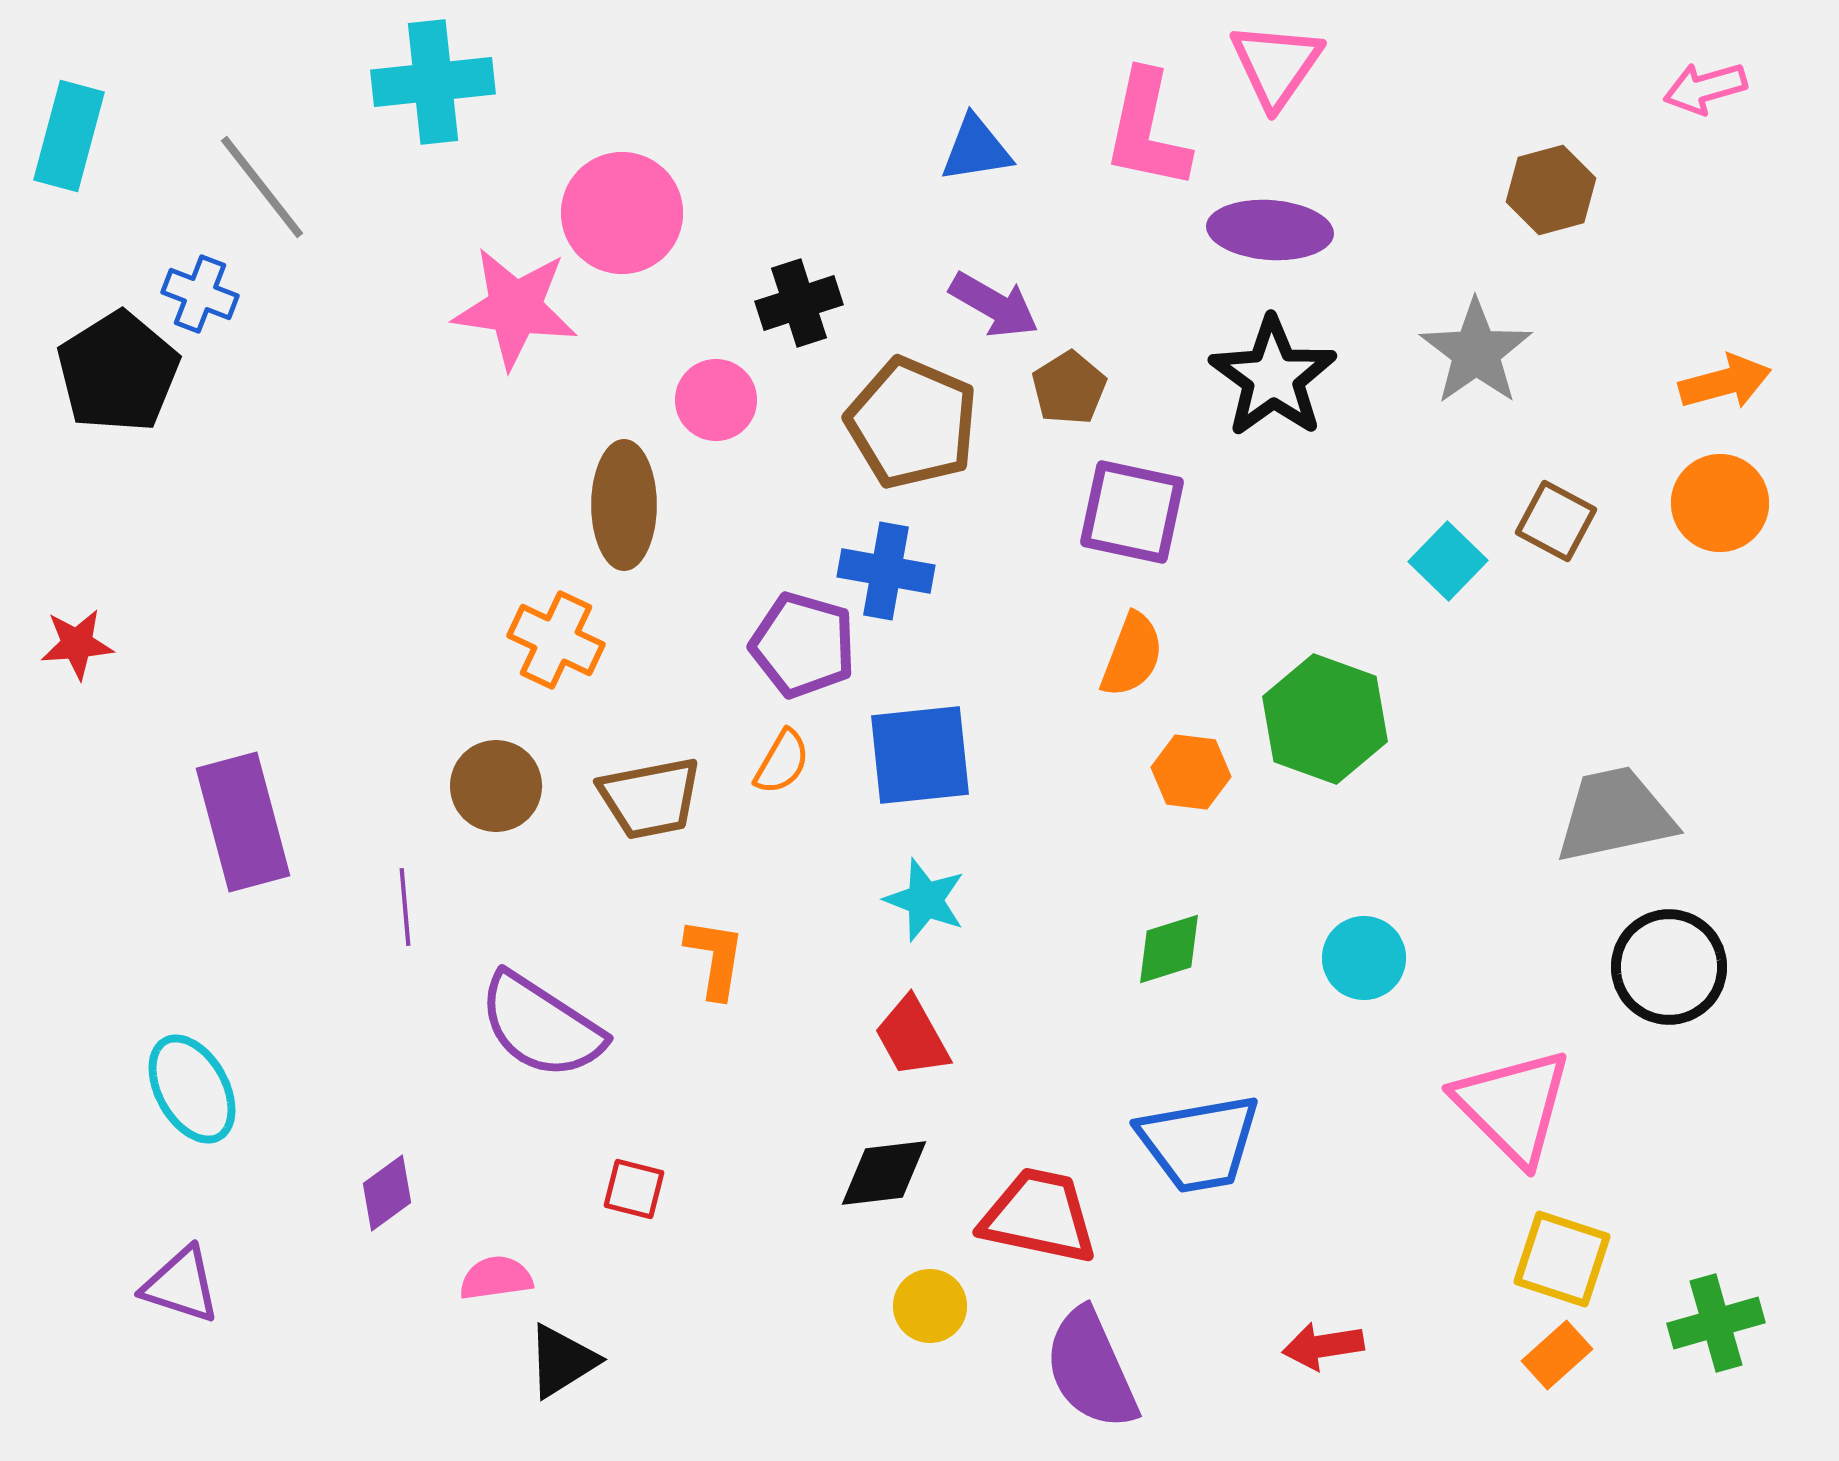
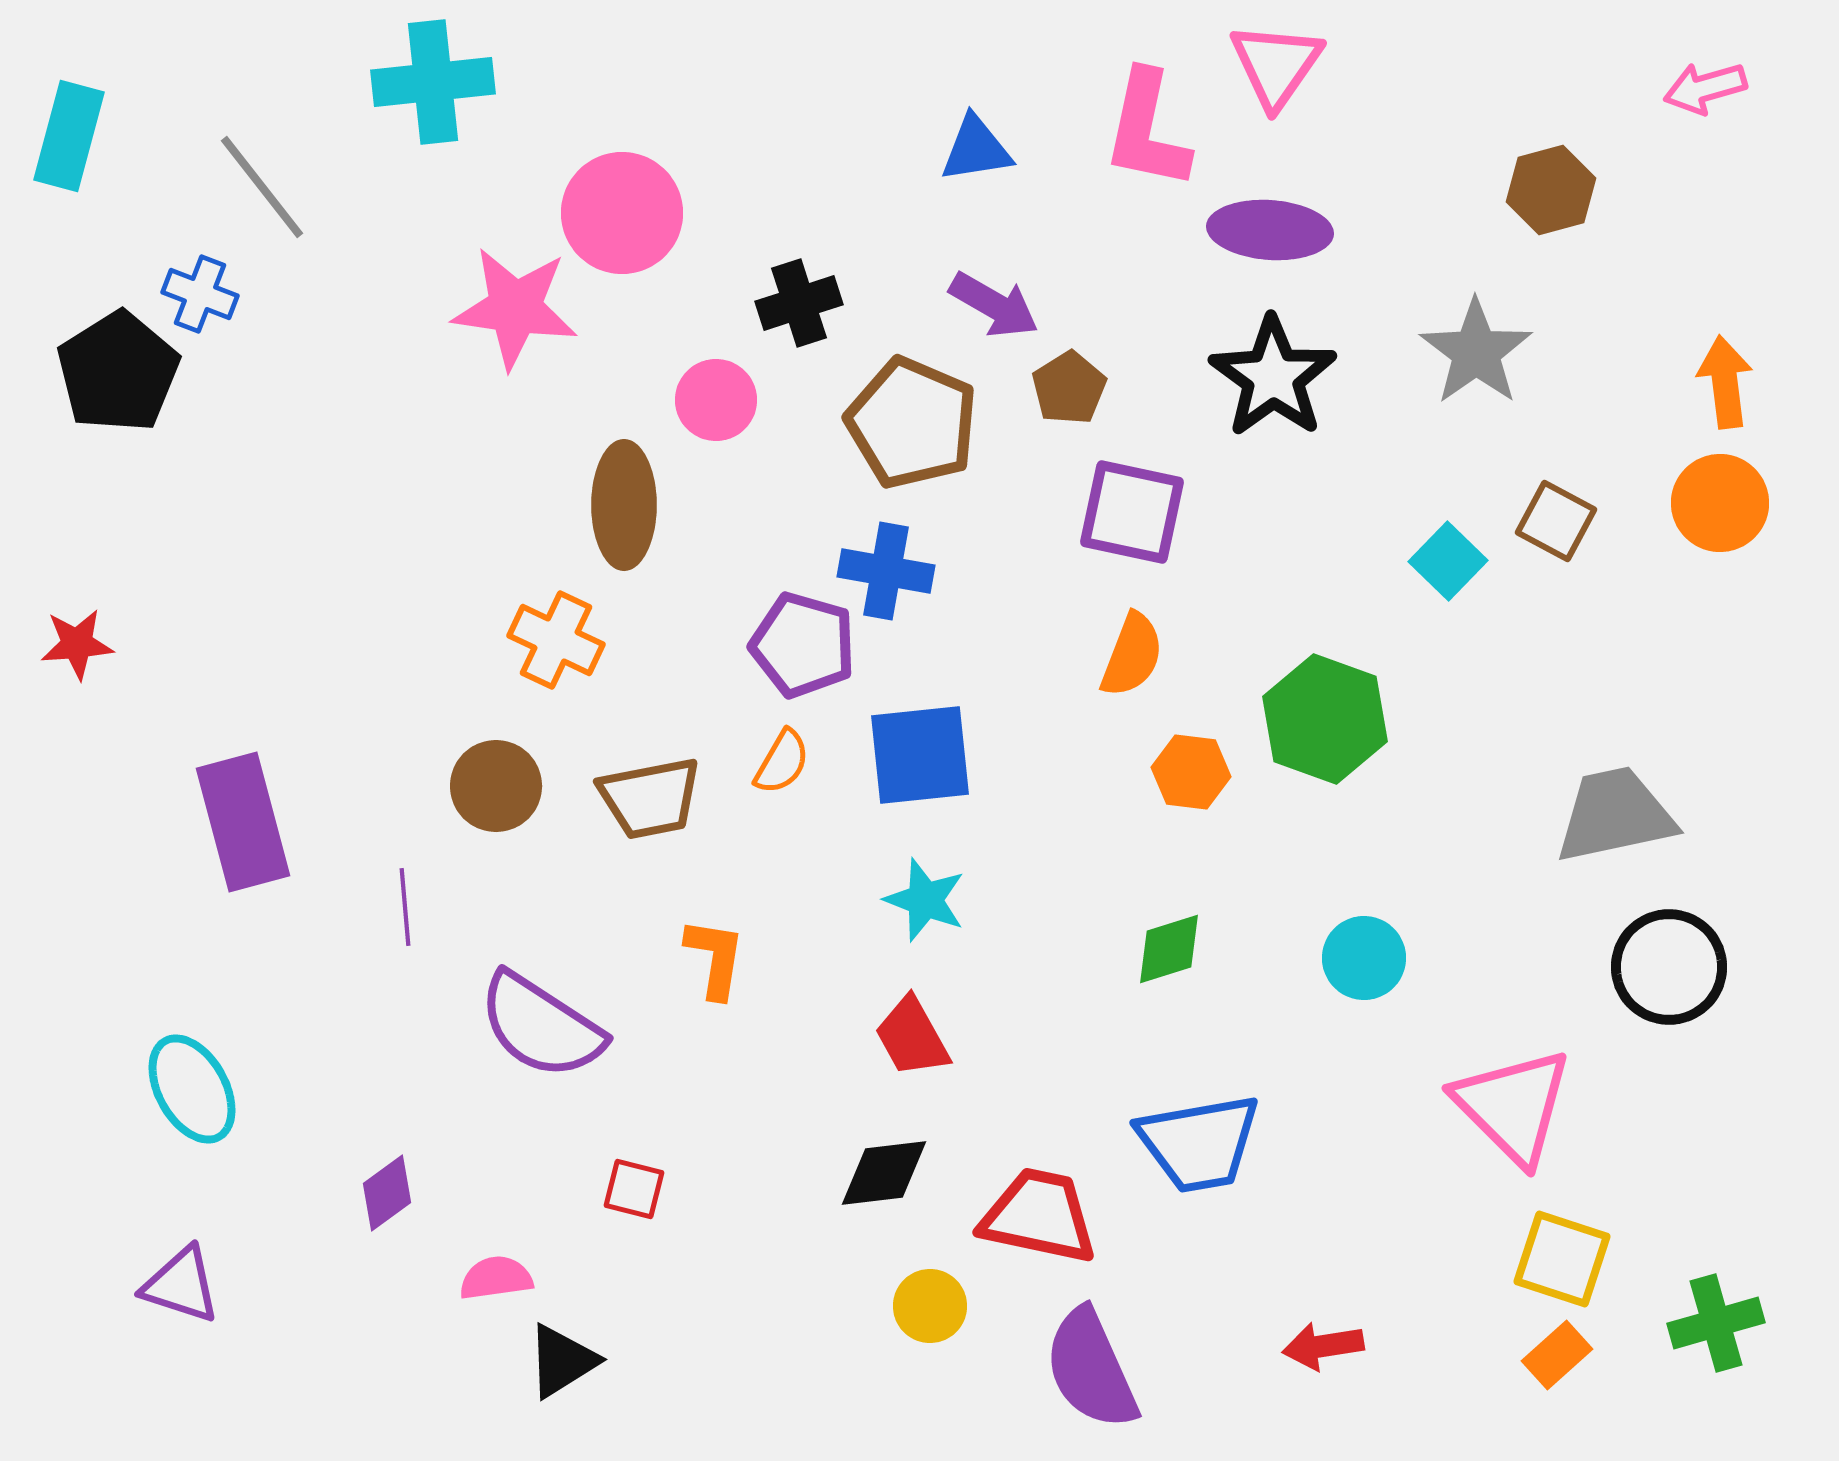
orange arrow at (1725, 382): rotated 82 degrees counterclockwise
